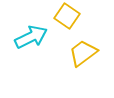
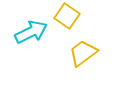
cyan arrow: moved 5 px up
